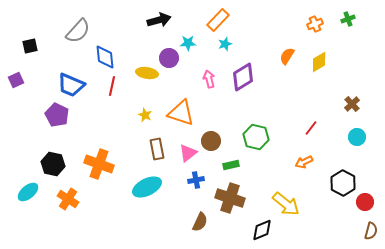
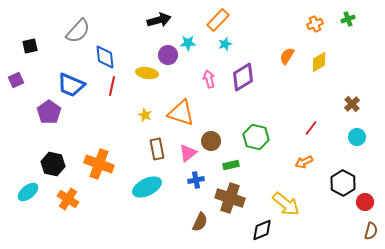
purple circle at (169, 58): moved 1 px left, 3 px up
purple pentagon at (57, 115): moved 8 px left, 3 px up; rotated 10 degrees clockwise
